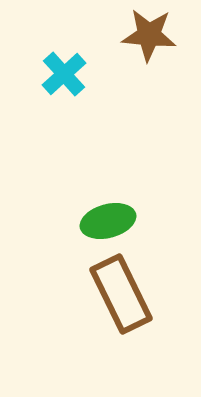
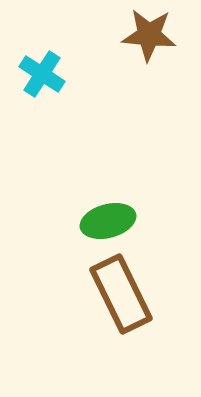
cyan cross: moved 22 px left; rotated 15 degrees counterclockwise
